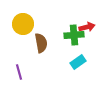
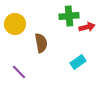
yellow circle: moved 8 px left
green cross: moved 5 px left, 19 px up
purple line: rotated 28 degrees counterclockwise
